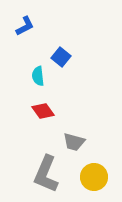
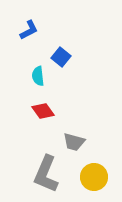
blue L-shape: moved 4 px right, 4 px down
